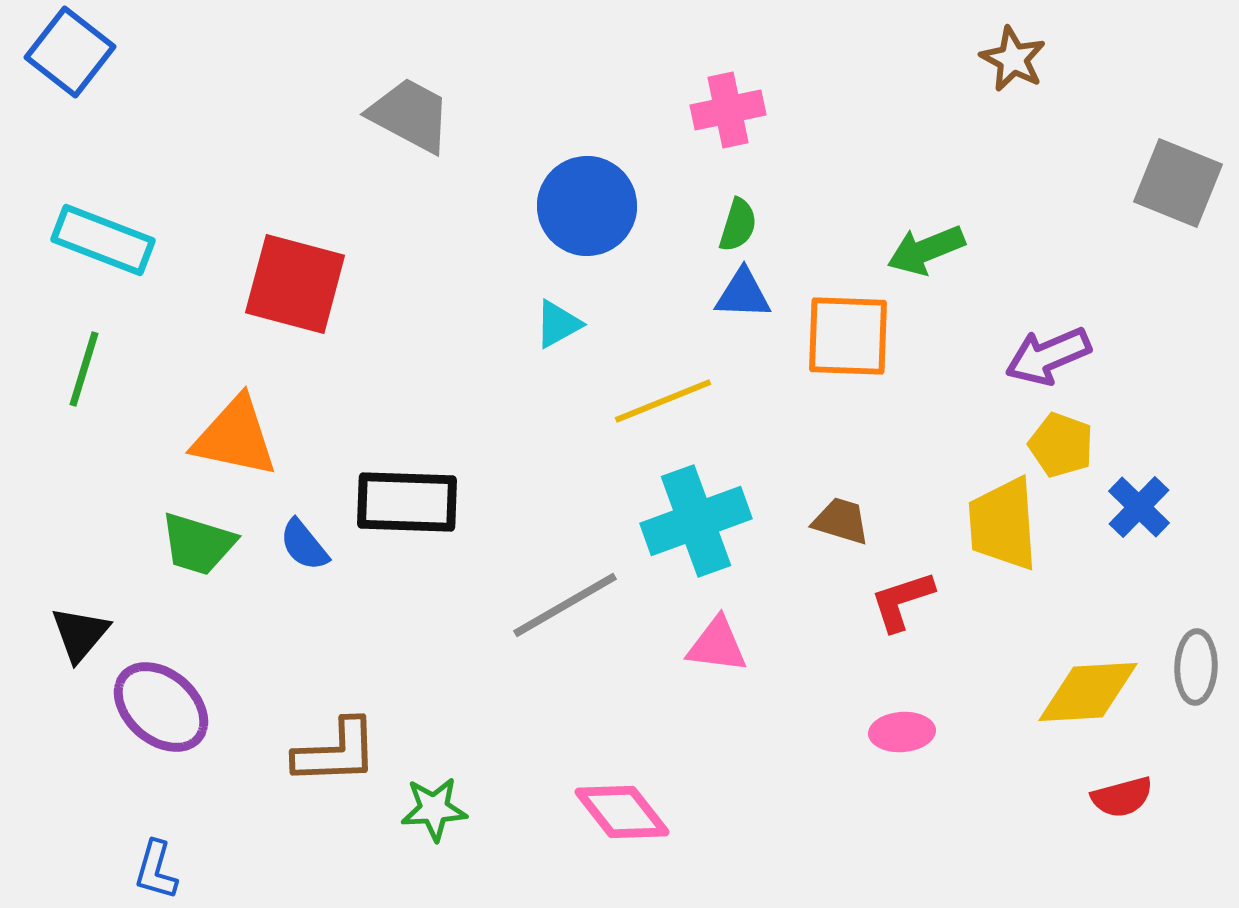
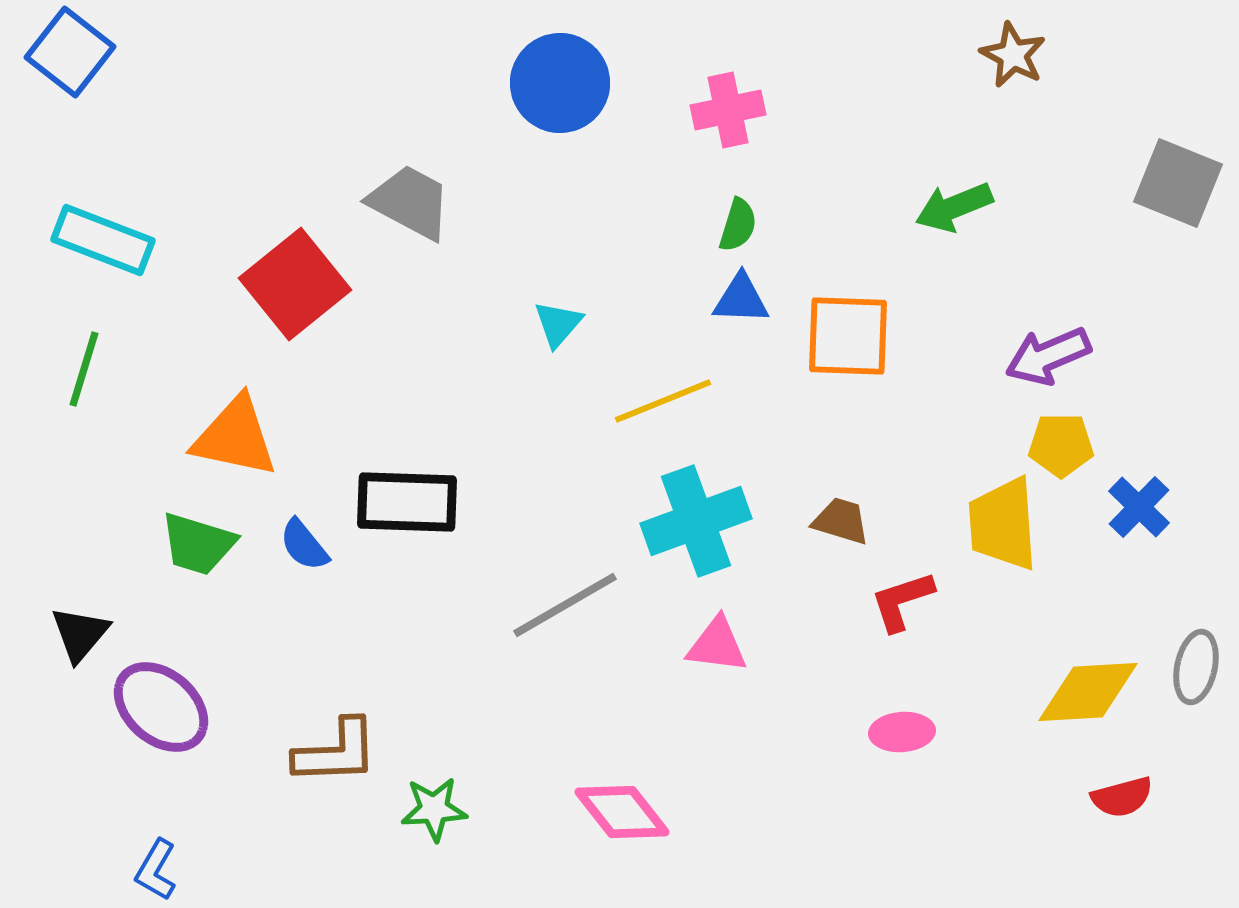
brown star: moved 4 px up
gray trapezoid: moved 87 px down
blue circle: moved 27 px left, 123 px up
green arrow: moved 28 px right, 43 px up
red square: rotated 36 degrees clockwise
blue triangle: moved 2 px left, 5 px down
cyan triangle: rotated 20 degrees counterclockwise
yellow pentagon: rotated 20 degrees counterclockwise
gray ellipse: rotated 10 degrees clockwise
blue L-shape: rotated 14 degrees clockwise
